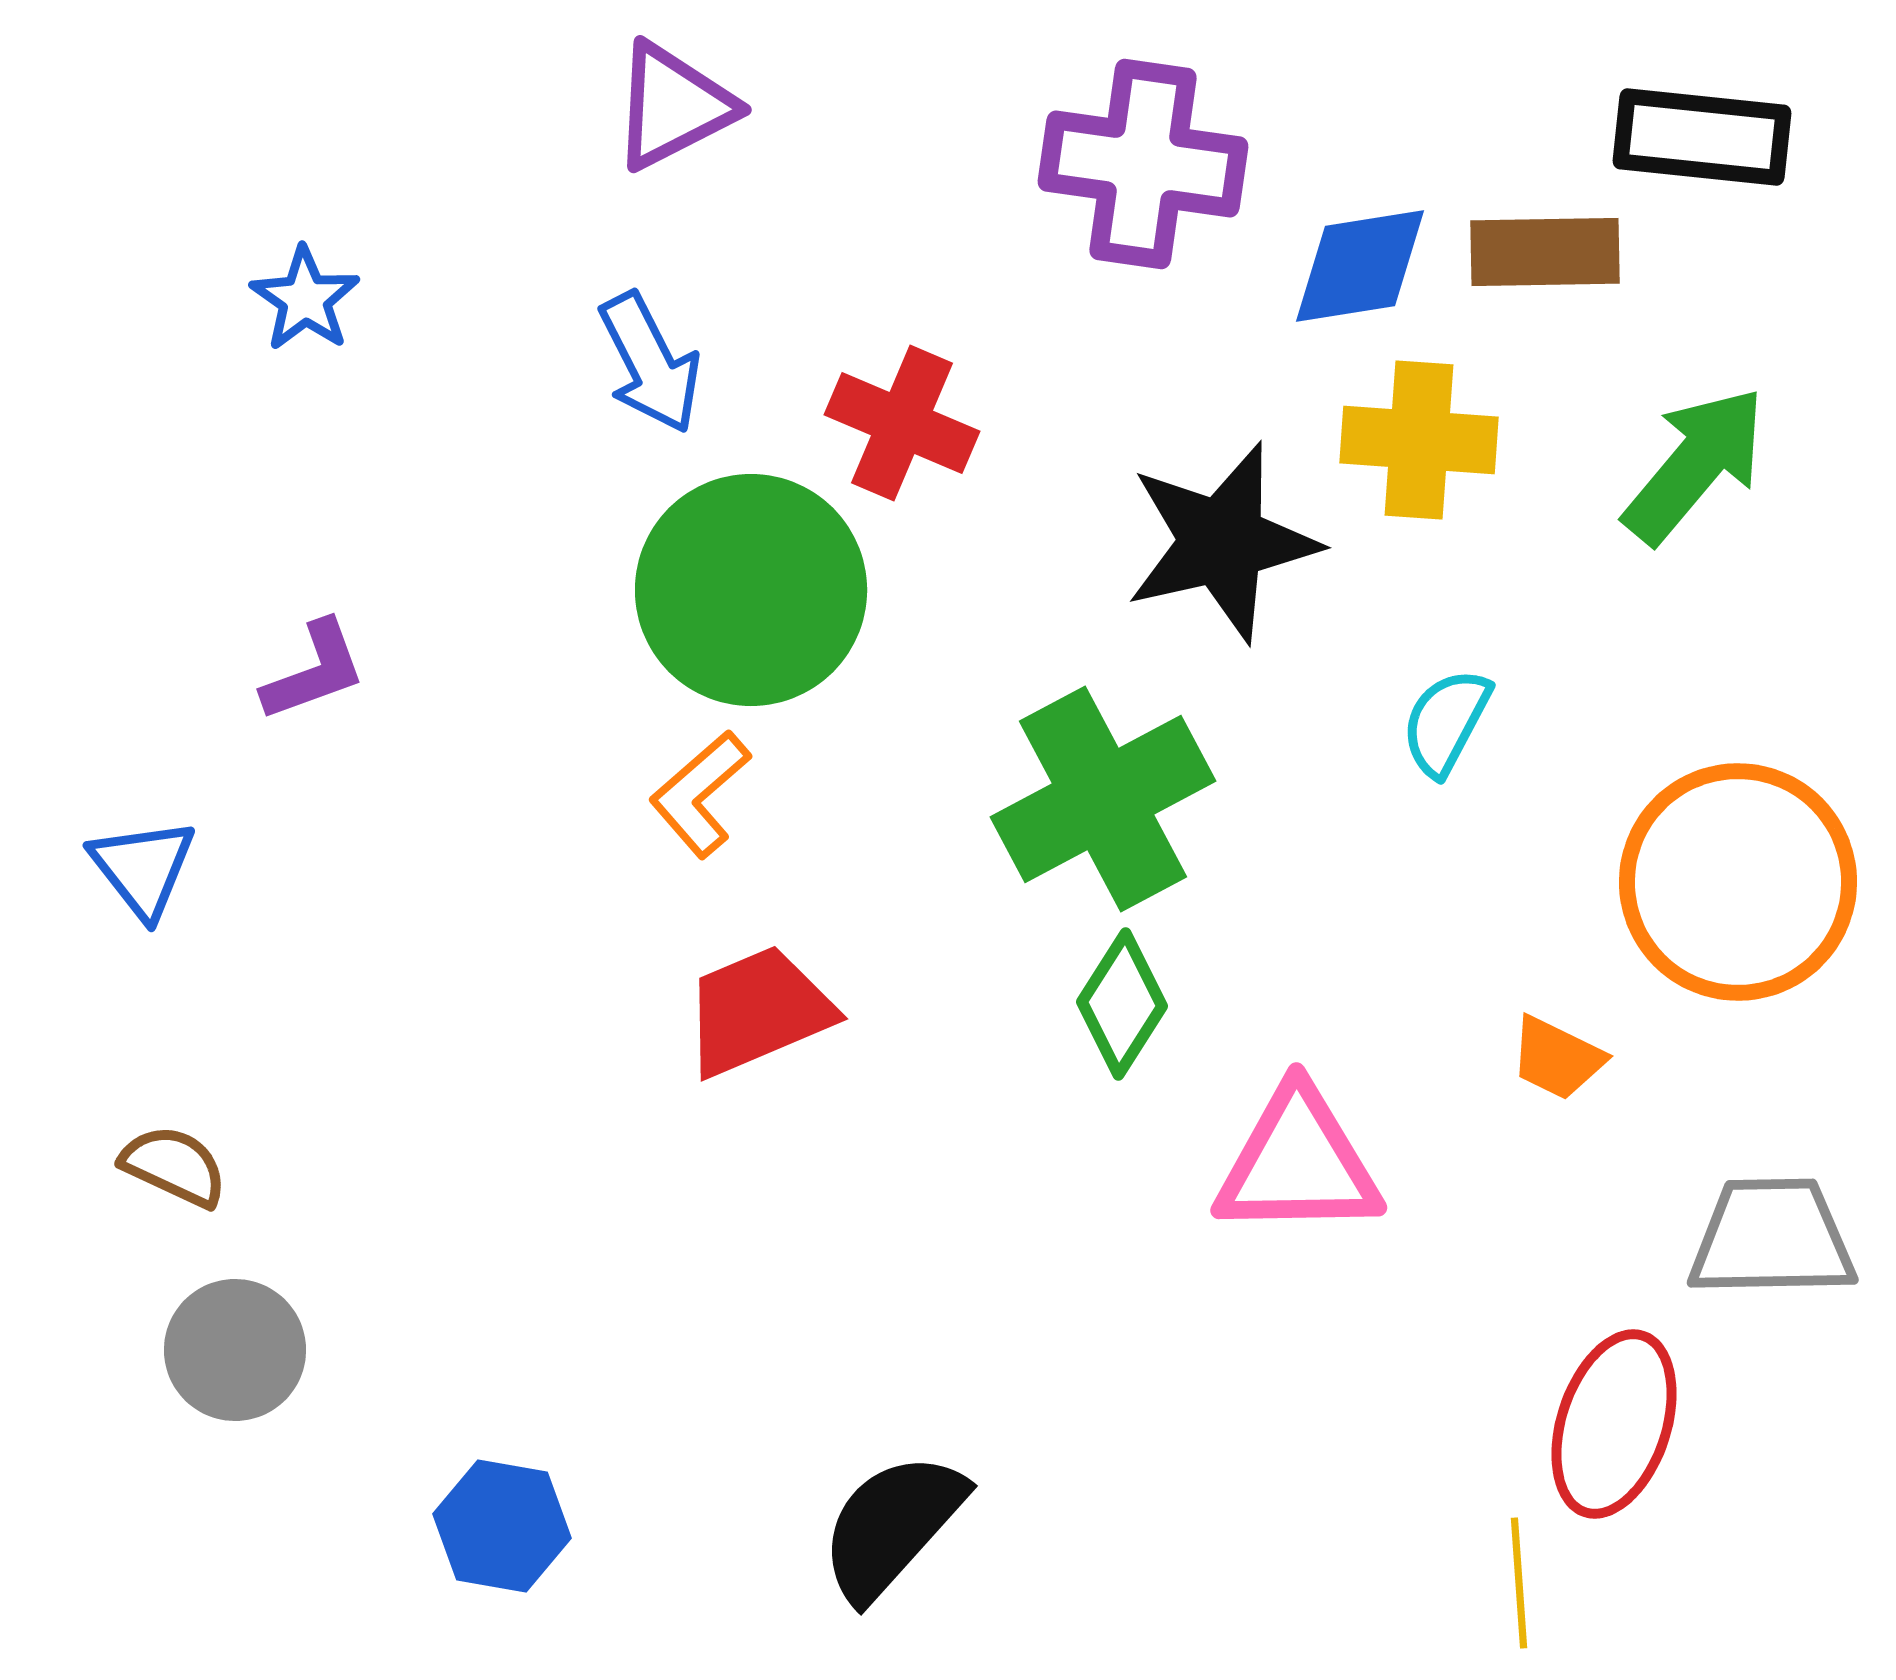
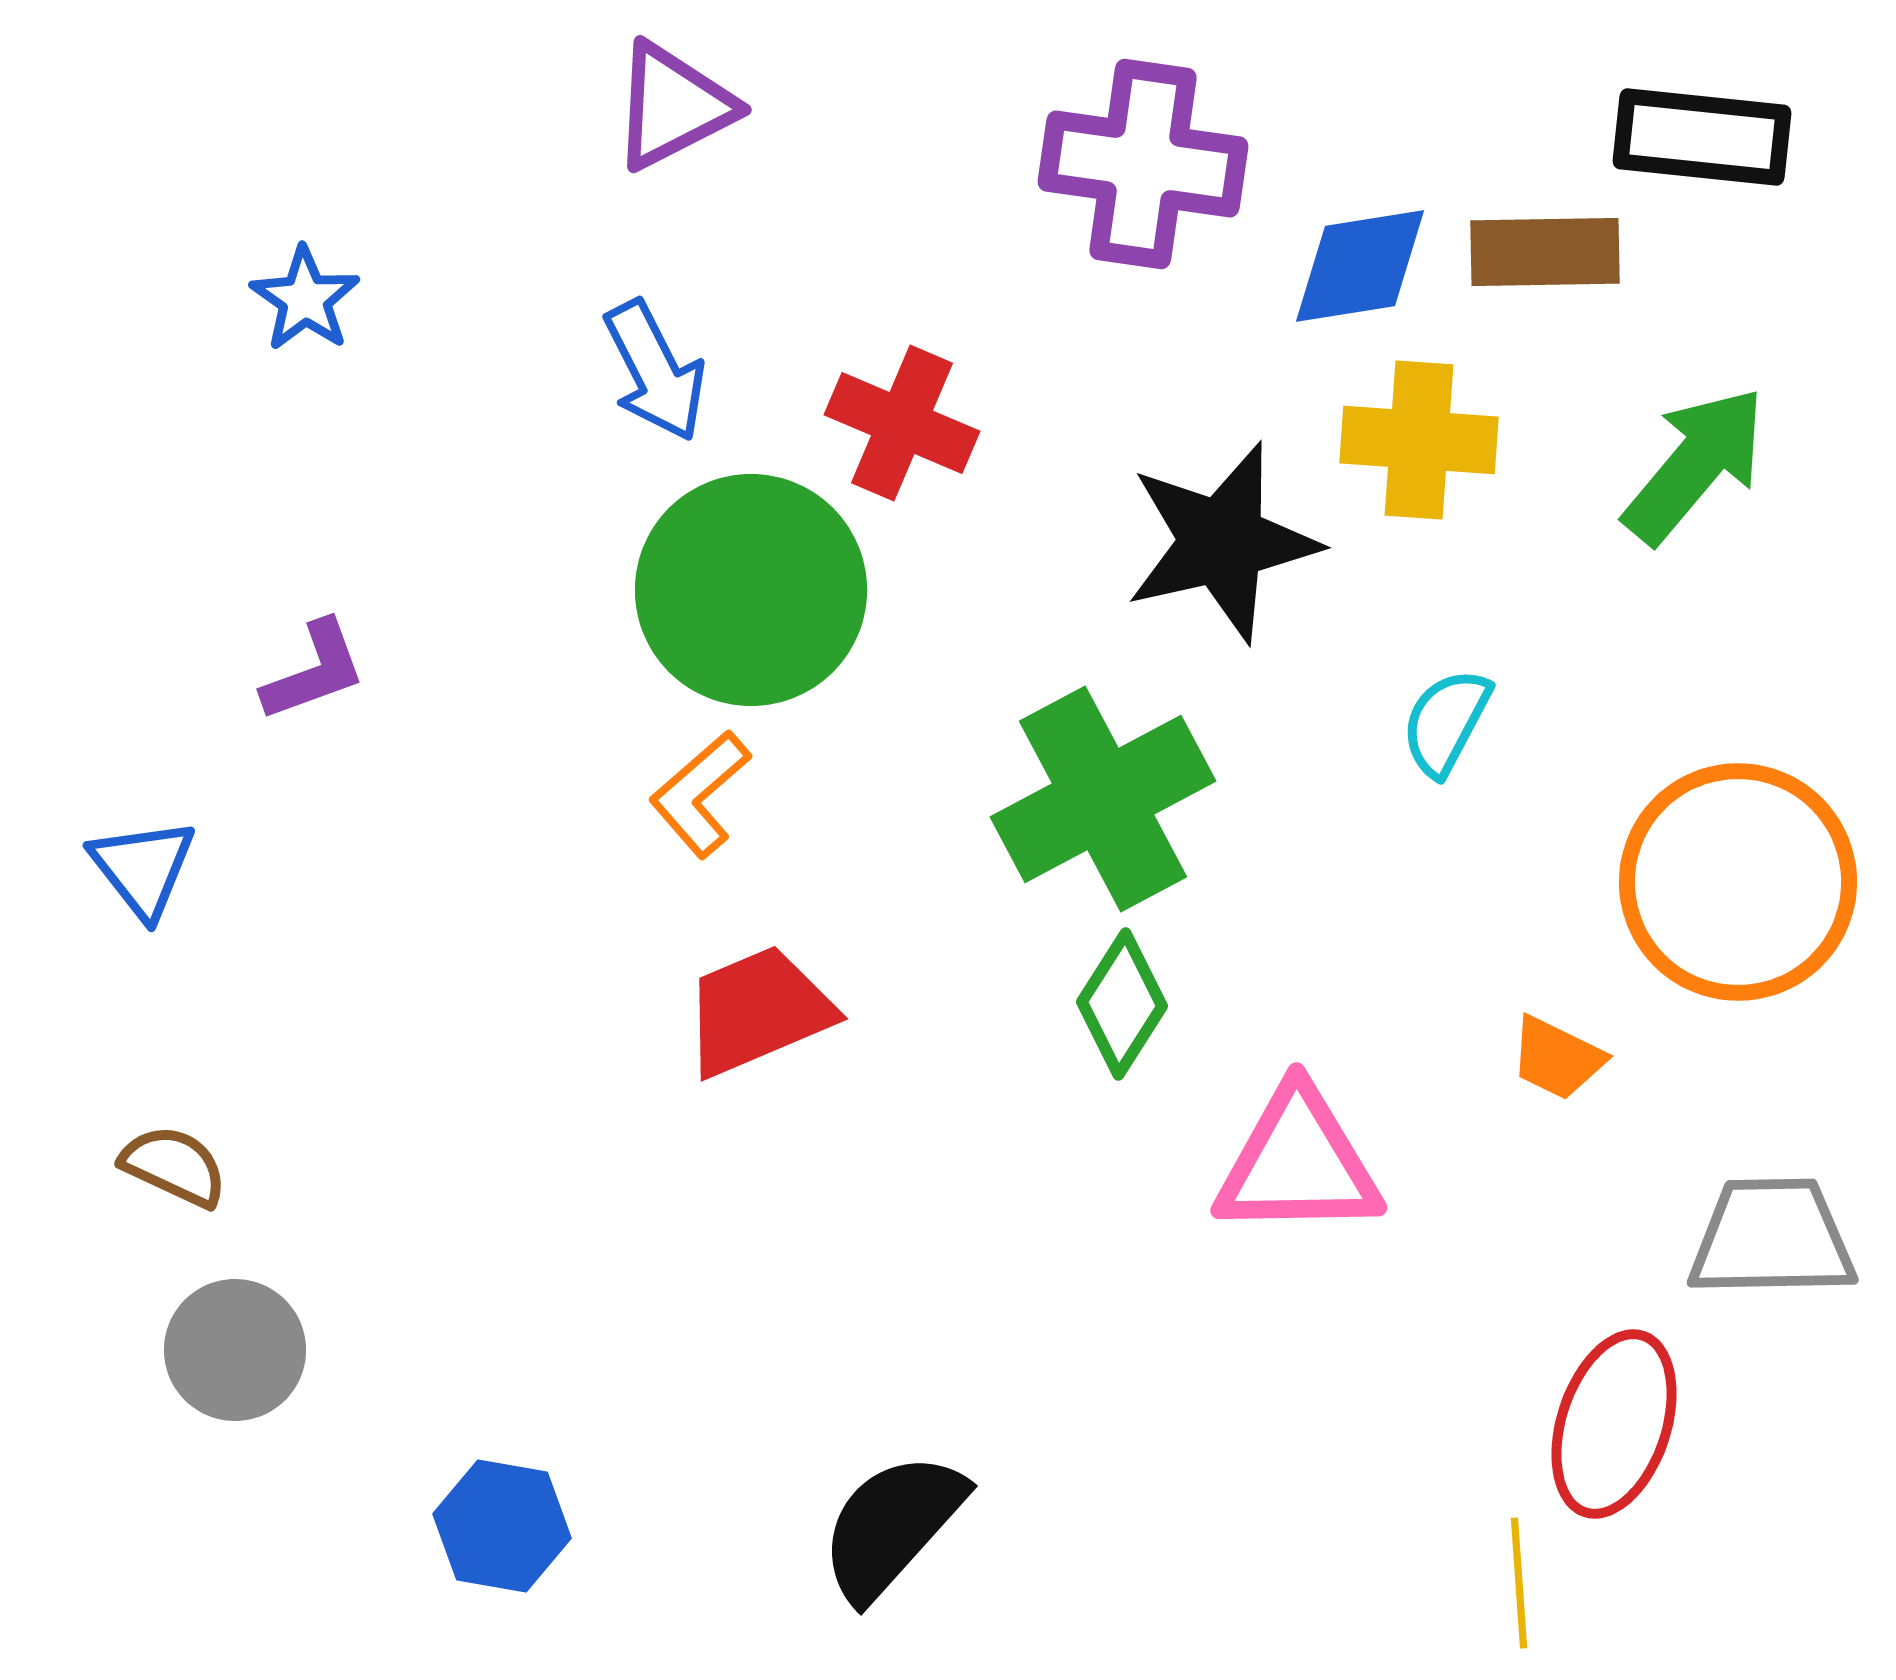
blue arrow: moved 5 px right, 8 px down
